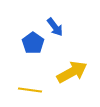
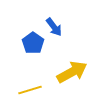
blue arrow: moved 1 px left
yellow line: rotated 25 degrees counterclockwise
